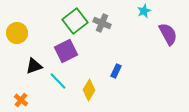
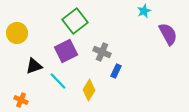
gray cross: moved 29 px down
orange cross: rotated 16 degrees counterclockwise
